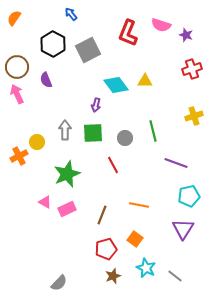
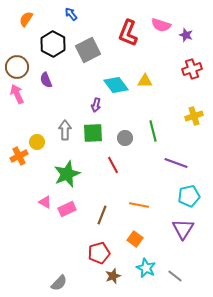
orange semicircle: moved 12 px right, 1 px down
red pentagon: moved 7 px left, 4 px down
